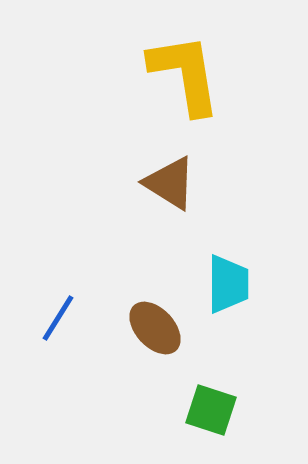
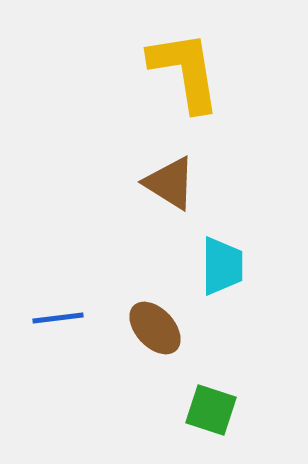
yellow L-shape: moved 3 px up
cyan trapezoid: moved 6 px left, 18 px up
blue line: rotated 51 degrees clockwise
